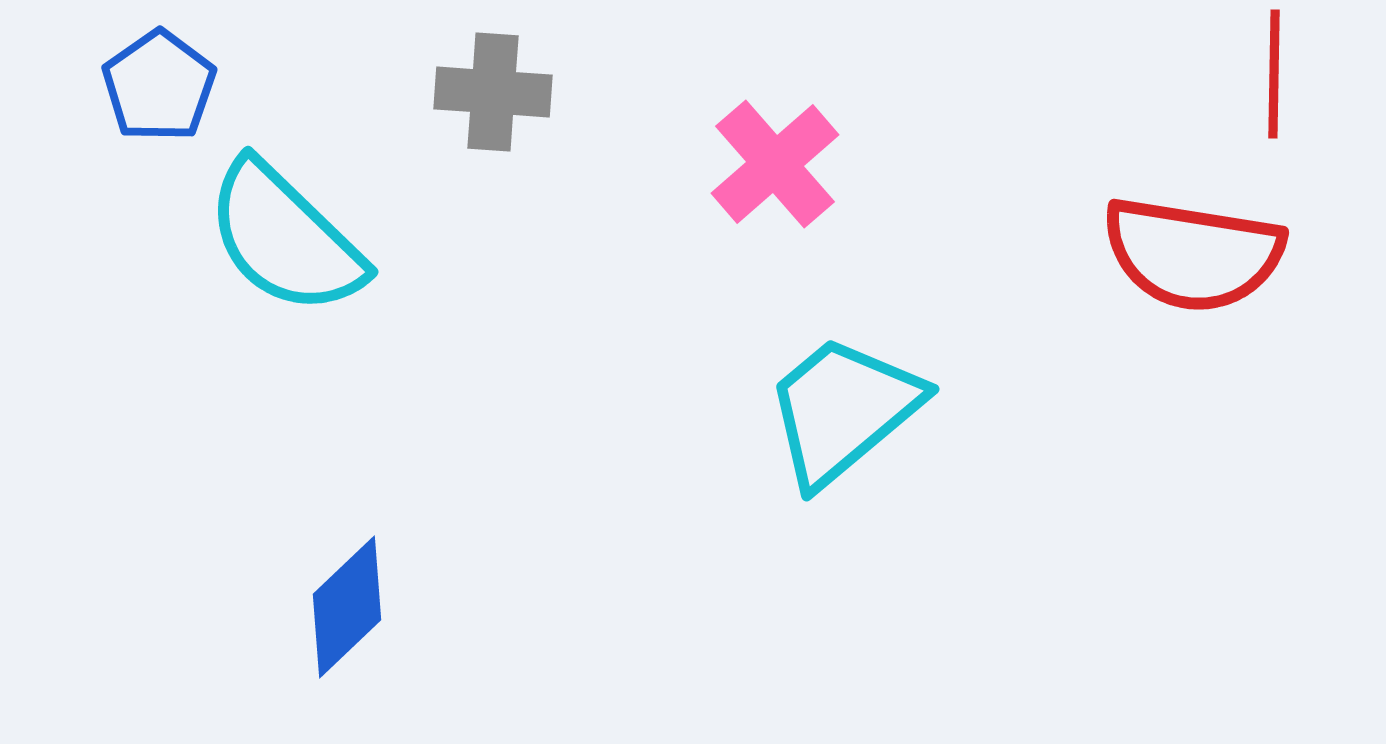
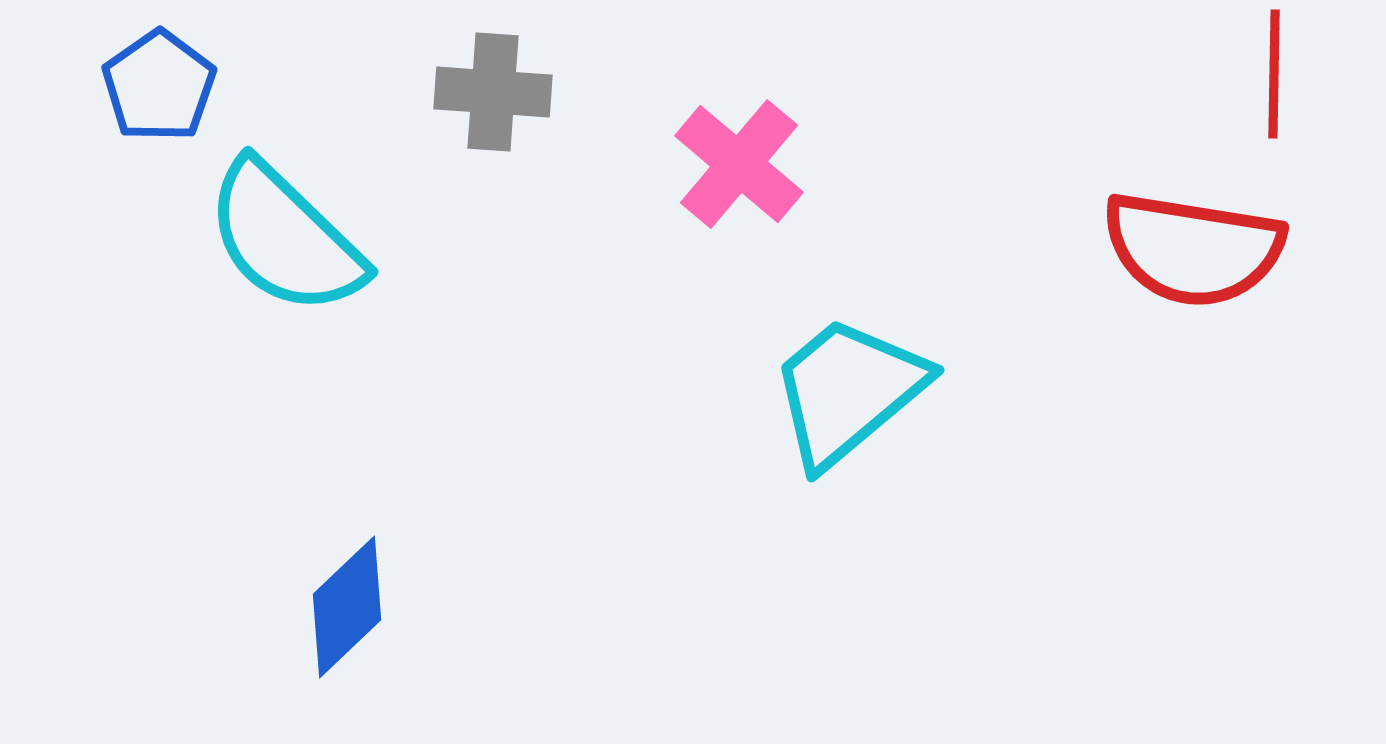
pink cross: moved 36 px left; rotated 9 degrees counterclockwise
red semicircle: moved 5 px up
cyan trapezoid: moved 5 px right, 19 px up
